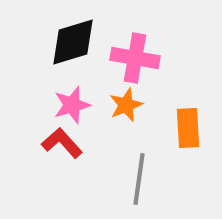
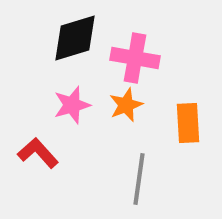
black diamond: moved 2 px right, 4 px up
orange rectangle: moved 5 px up
red L-shape: moved 24 px left, 10 px down
